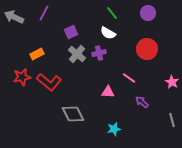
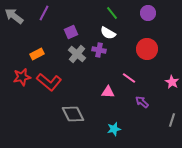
gray arrow: moved 1 px up; rotated 12 degrees clockwise
purple cross: moved 3 px up; rotated 24 degrees clockwise
gray line: rotated 32 degrees clockwise
